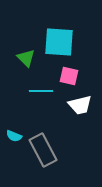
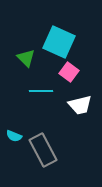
cyan square: rotated 20 degrees clockwise
pink square: moved 4 px up; rotated 24 degrees clockwise
